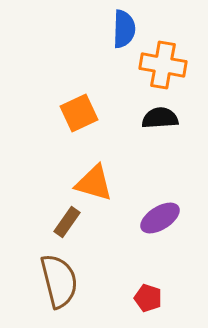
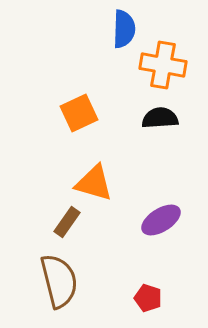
purple ellipse: moved 1 px right, 2 px down
